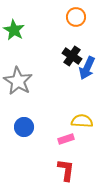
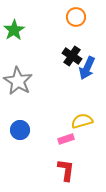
green star: rotated 10 degrees clockwise
yellow semicircle: rotated 20 degrees counterclockwise
blue circle: moved 4 px left, 3 px down
